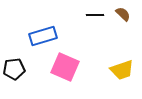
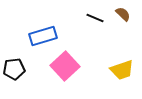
black line: moved 3 px down; rotated 24 degrees clockwise
pink square: moved 1 px up; rotated 24 degrees clockwise
